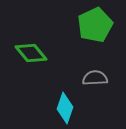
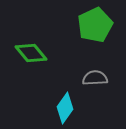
cyan diamond: rotated 16 degrees clockwise
